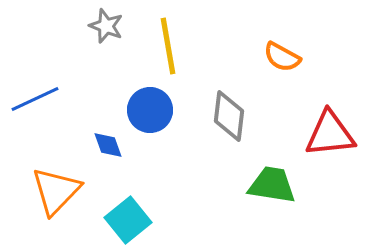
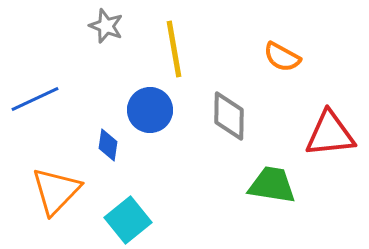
yellow line: moved 6 px right, 3 px down
gray diamond: rotated 6 degrees counterclockwise
blue diamond: rotated 28 degrees clockwise
